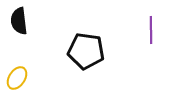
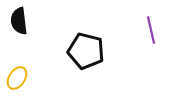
purple line: rotated 12 degrees counterclockwise
black pentagon: rotated 6 degrees clockwise
